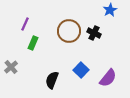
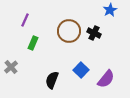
purple line: moved 4 px up
purple semicircle: moved 2 px left, 1 px down
